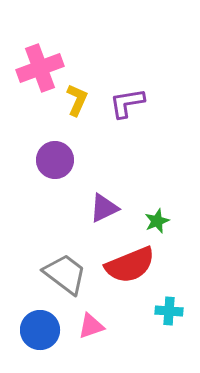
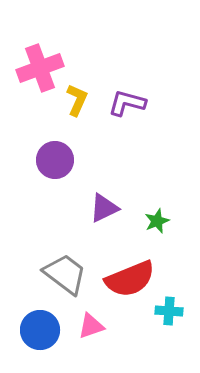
purple L-shape: rotated 24 degrees clockwise
red semicircle: moved 14 px down
